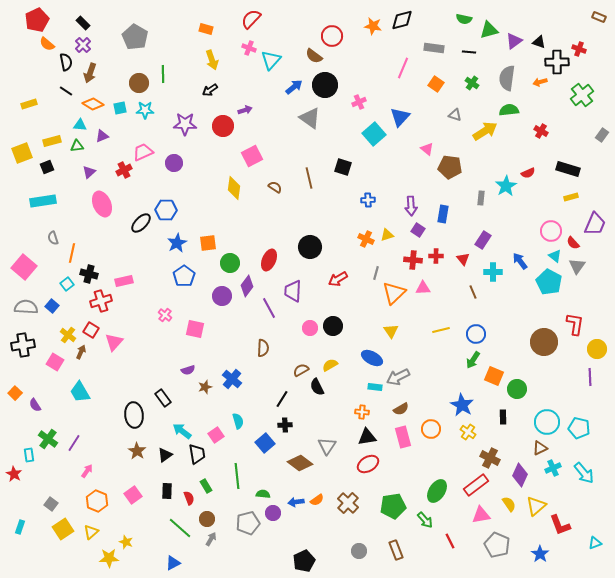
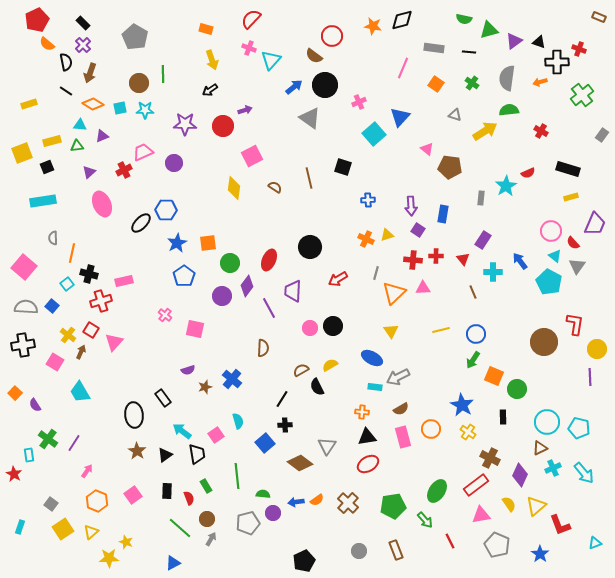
gray semicircle at (53, 238): rotated 16 degrees clockwise
